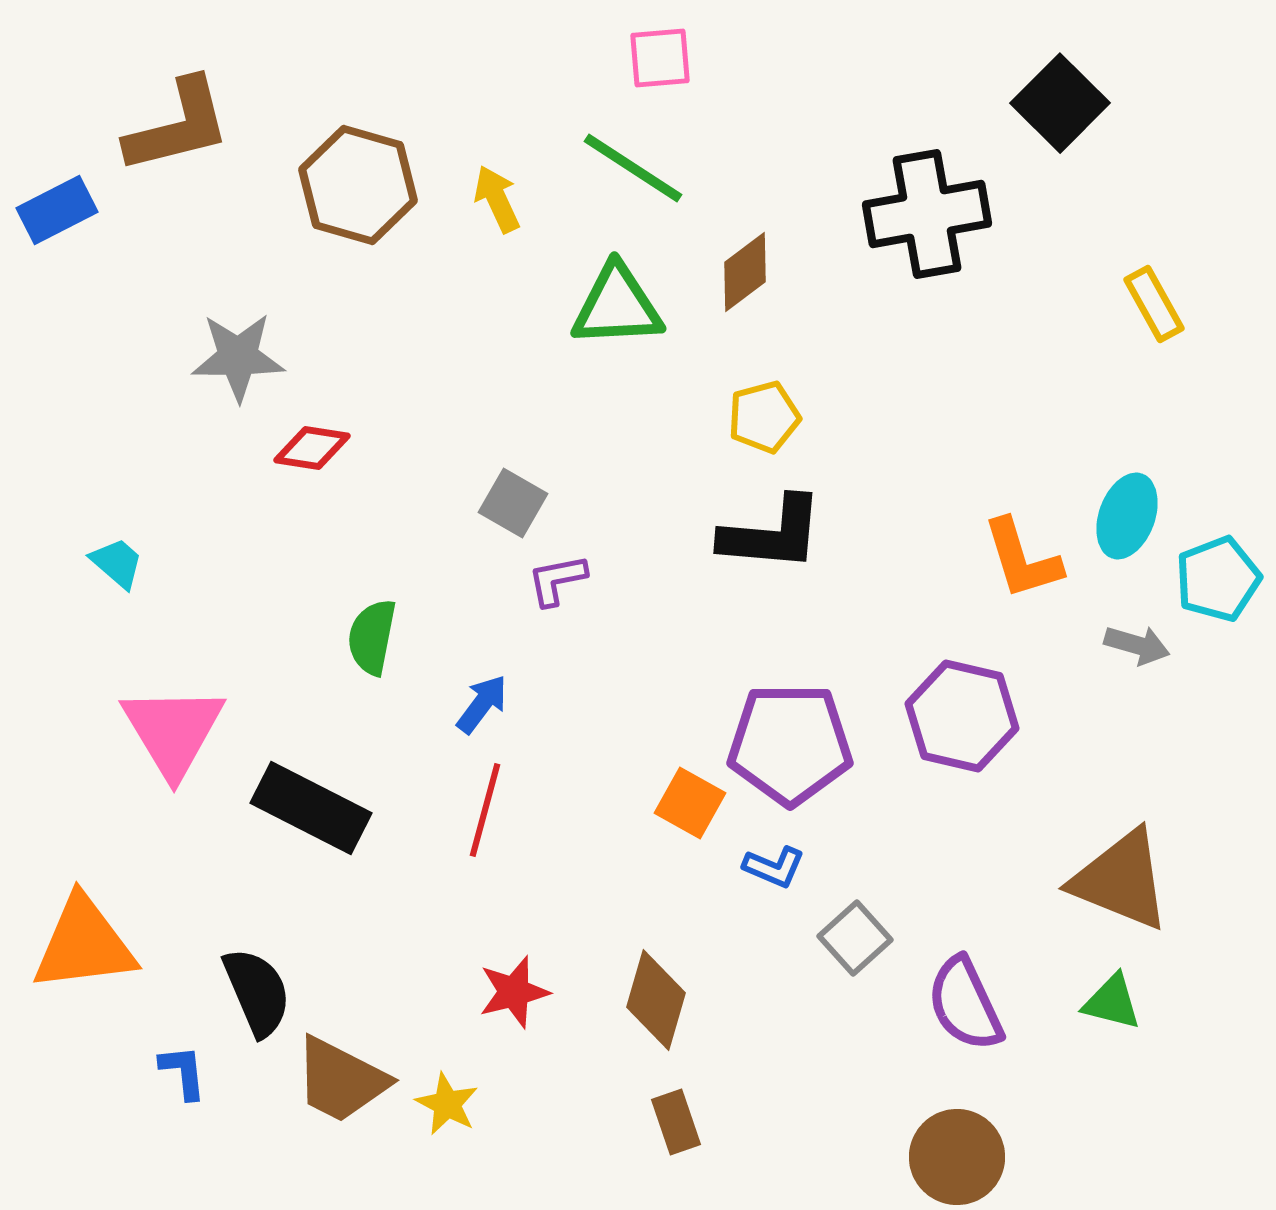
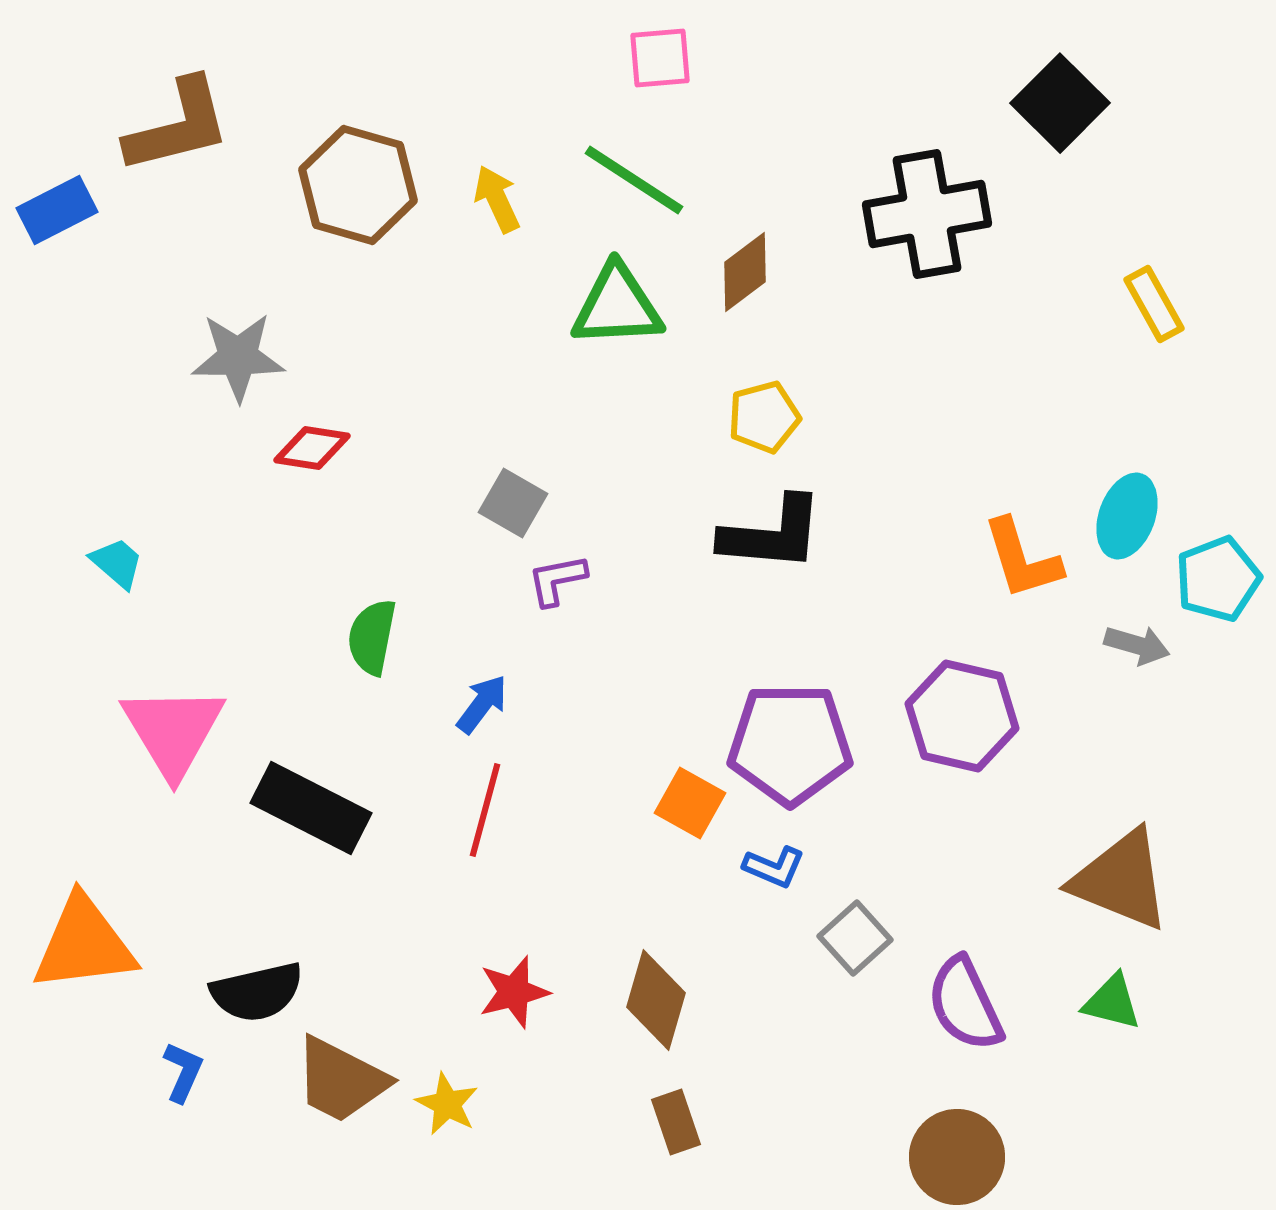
green line at (633, 168): moved 1 px right, 12 px down
black semicircle at (257, 992): rotated 100 degrees clockwise
blue L-shape at (183, 1072): rotated 30 degrees clockwise
